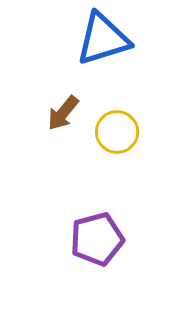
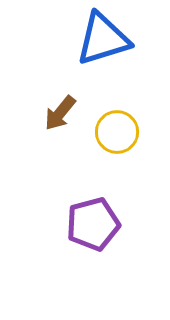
brown arrow: moved 3 px left
purple pentagon: moved 4 px left, 15 px up
